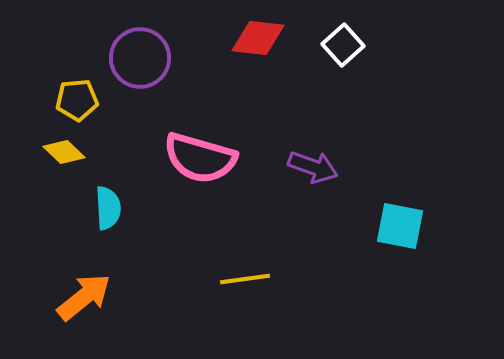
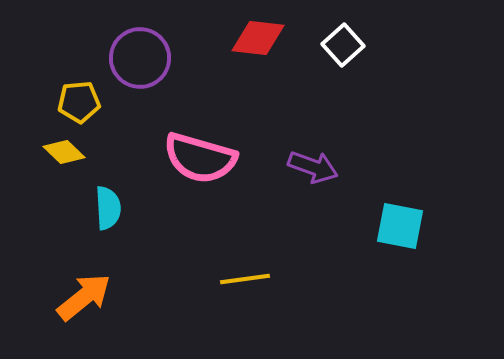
yellow pentagon: moved 2 px right, 2 px down
